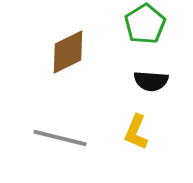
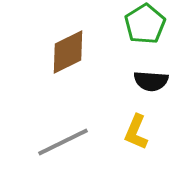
gray line: moved 3 px right, 4 px down; rotated 40 degrees counterclockwise
